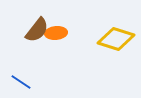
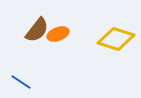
orange ellipse: moved 2 px right, 1 px down; rotated 15 degrees counterclockwise
